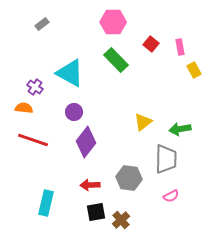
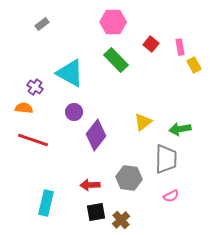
yellow rectangle: moved 5 px up
purple diamond: moved 10 px right, 7 px up
